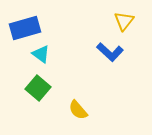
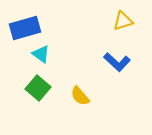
yellow triangle: moved 1 px left; rotated 35 degrees clockwise
blue L-shape: moved 7 px right, 10 px down
yellow semicircle: moved 2 px right, 14 px up
